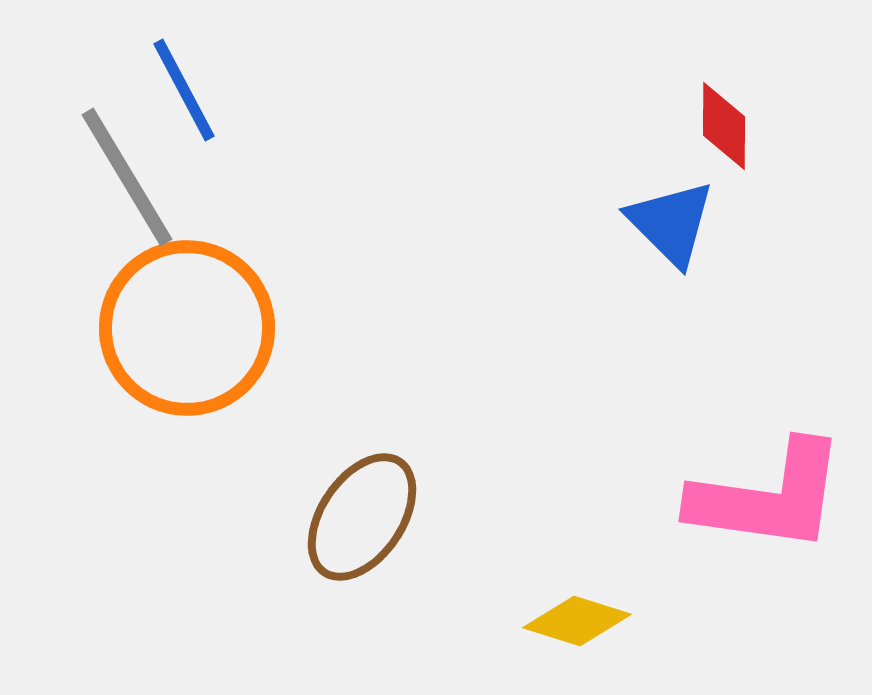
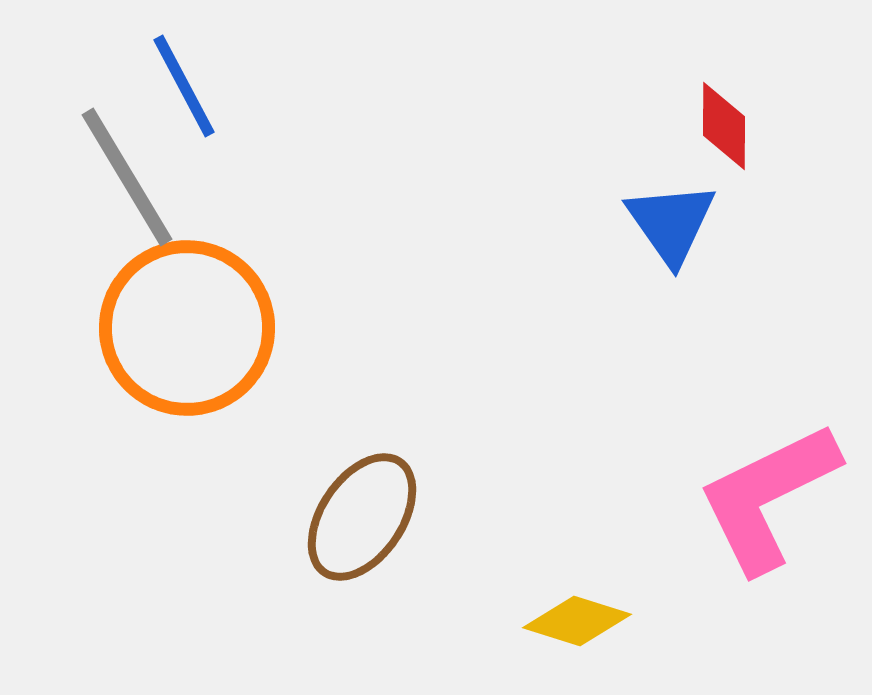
blue line: moved 4 px up
blue triangle: rotated 10 degrees clockwise
pink L-shape: rotated 146 degrees clockwise
